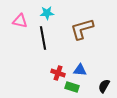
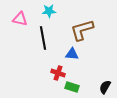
cyan star: moved 2 px right, 2 px up
pink triangle: moved 2 px up
brown L-shape: moved 1 px down
blue triangle: moved 8 px left, 16 px up
black semicircle: moved 1 px right, 1 px down
